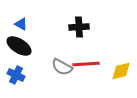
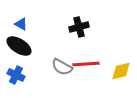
black cross: rotated 12 degrees counterclockwise
